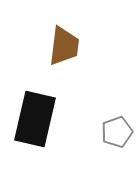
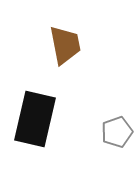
brown trapezoid: moved 1 px right, 1 px up; rotated 18 degrees counterclockwise
